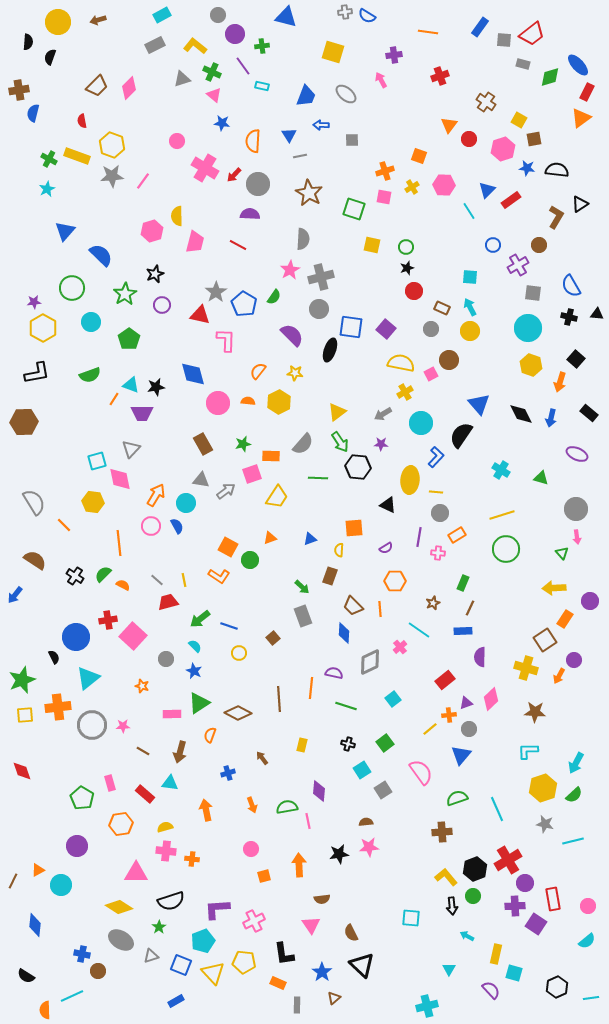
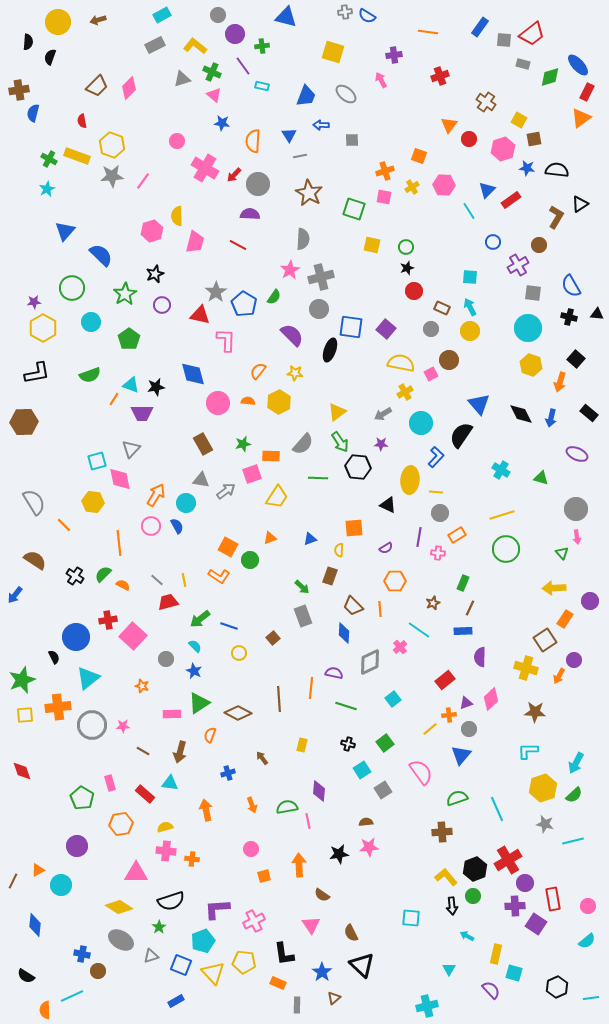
blue circle at (493, 245): moved 3 px up
brown semicircle at (322, 899): moved 4 px up; rotated 42 degrees clockwise
